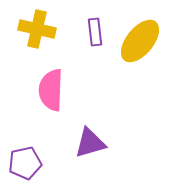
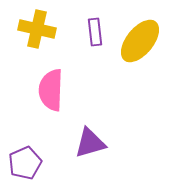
purple pentagon: rotated 12 degrees counterclockwise
